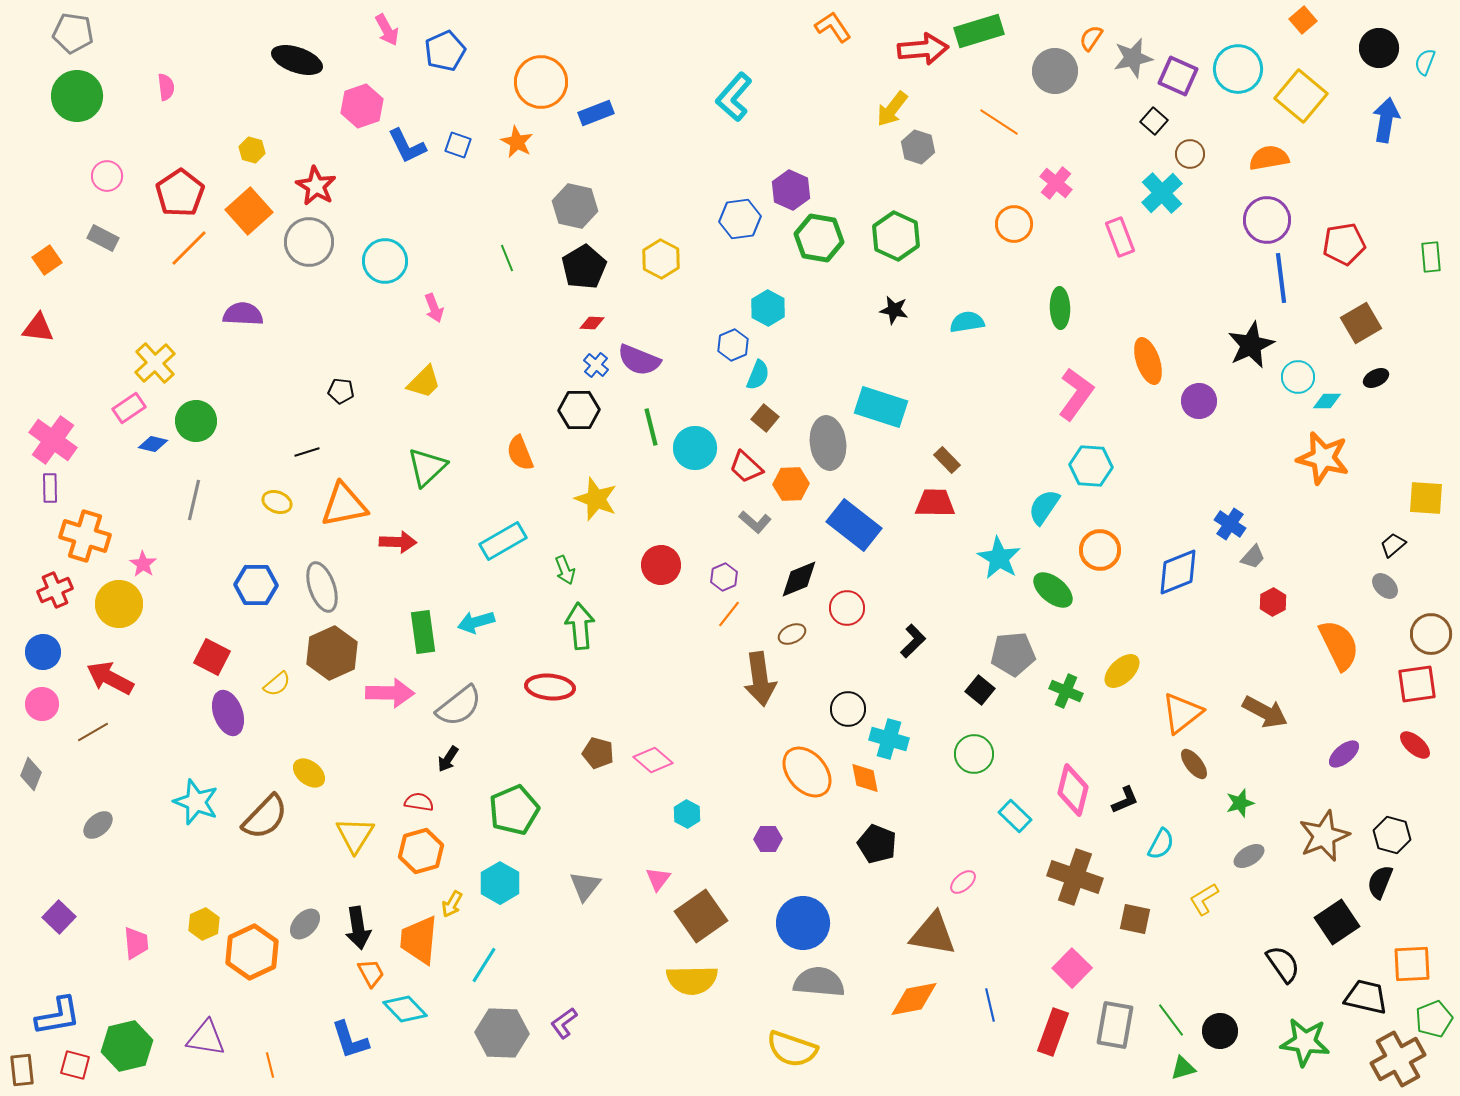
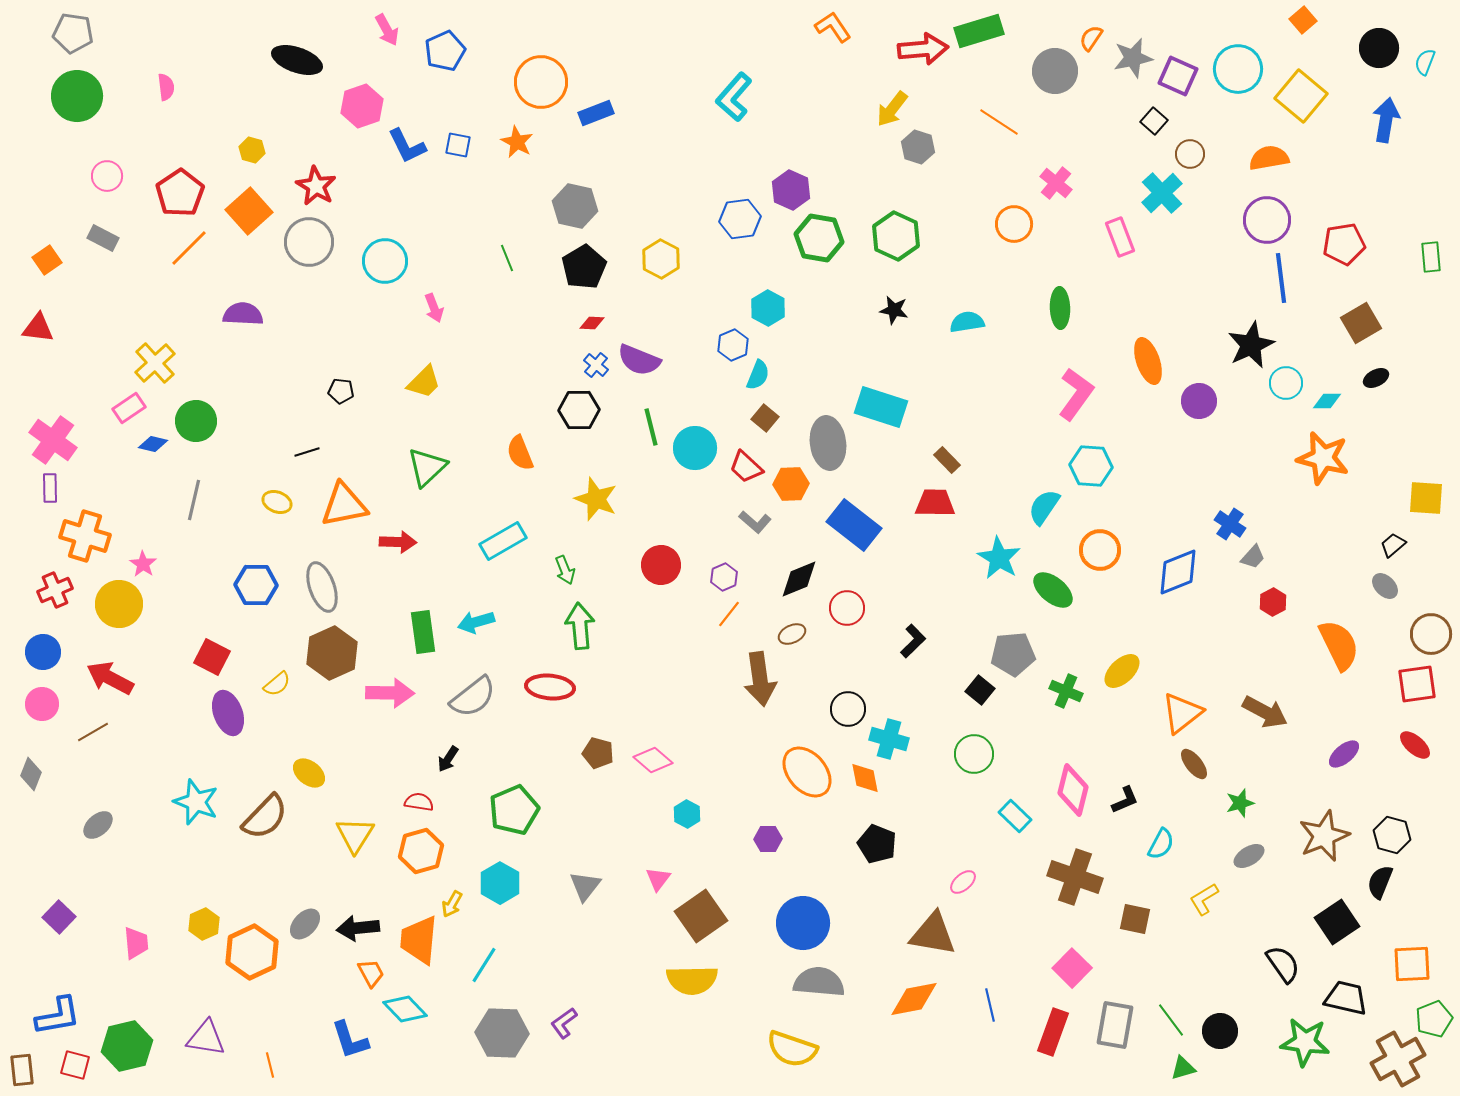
blue square at (458, 145): rotated 8 degrees counterclockwise
cyan circle at (1298, 377): moved 12 px left, 6 px down
gray semicircle at (459, 706): moved 14 px right, 9 px up
black arrow at (358, 928): rotated 93 degrees clockwise
black trapezoid at (1366, 997): moved 20 px left, 1 px down
